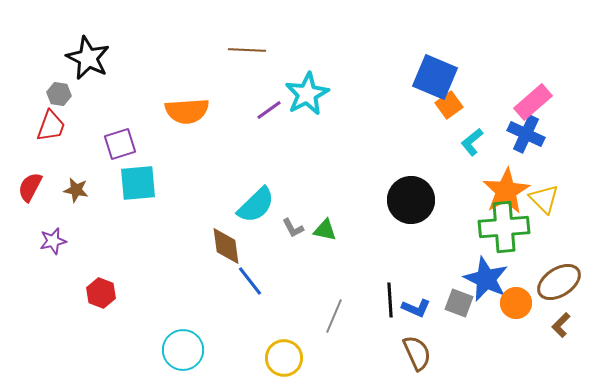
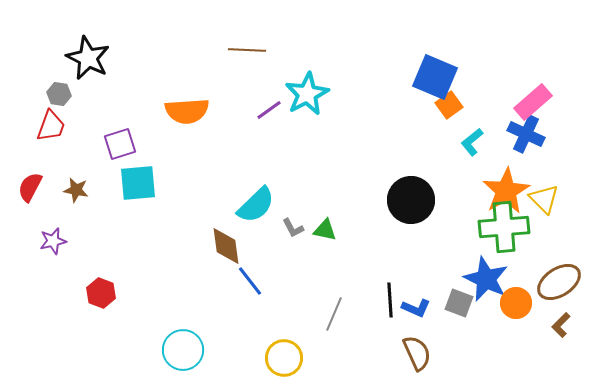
gray line: moved 2 px up
